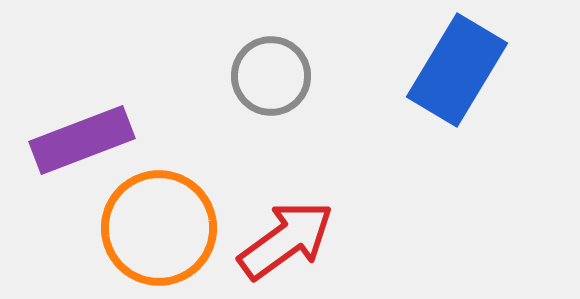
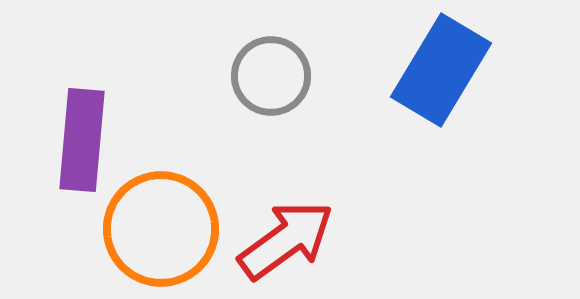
blue rectangle: moved 16 px left
purple rectangle: rotated 64 degrees counterclockwise
orange circle: moved 2 px right, 1 px down
